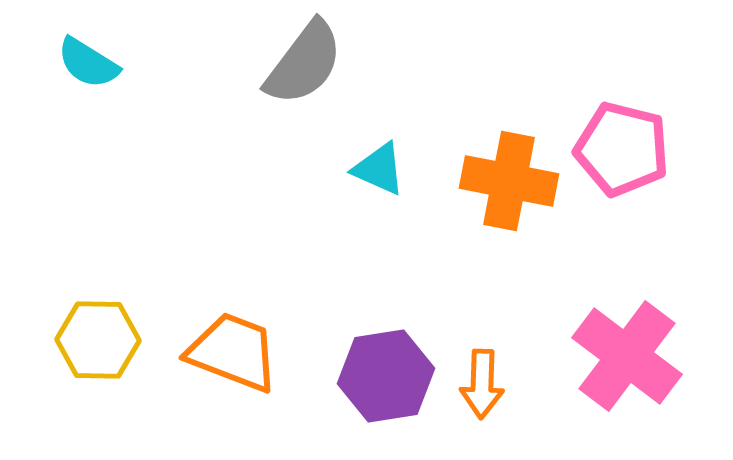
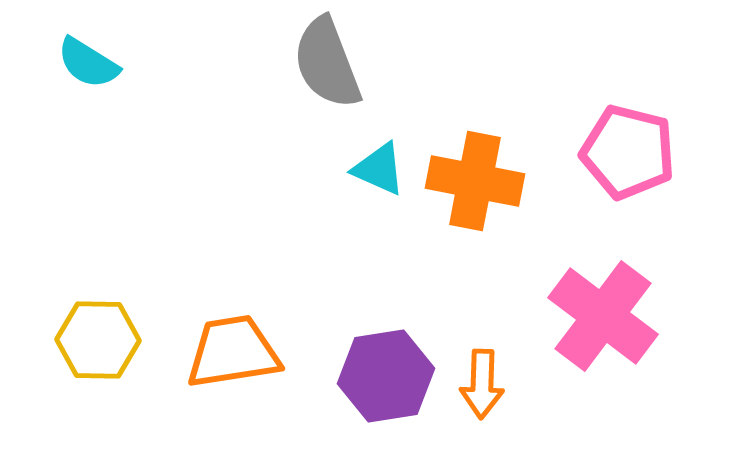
gray semicircle: moved 23 px right; rotated 122 degrees clockwise
pink pentagon: moved 6 px right, 3 px down
orange cross: moved 34 px left
orange trapezoid: rotated 30 degrees counterclockwise
pink cross: moved 24 px left, 40 px up
